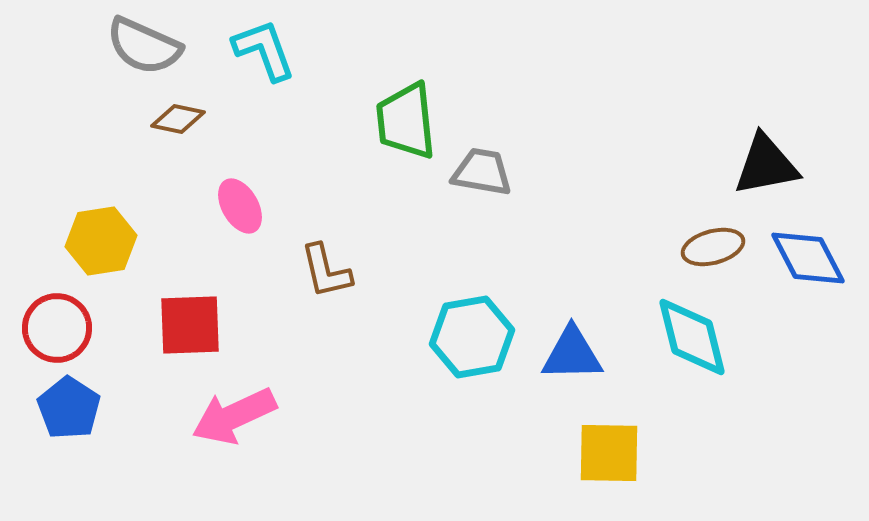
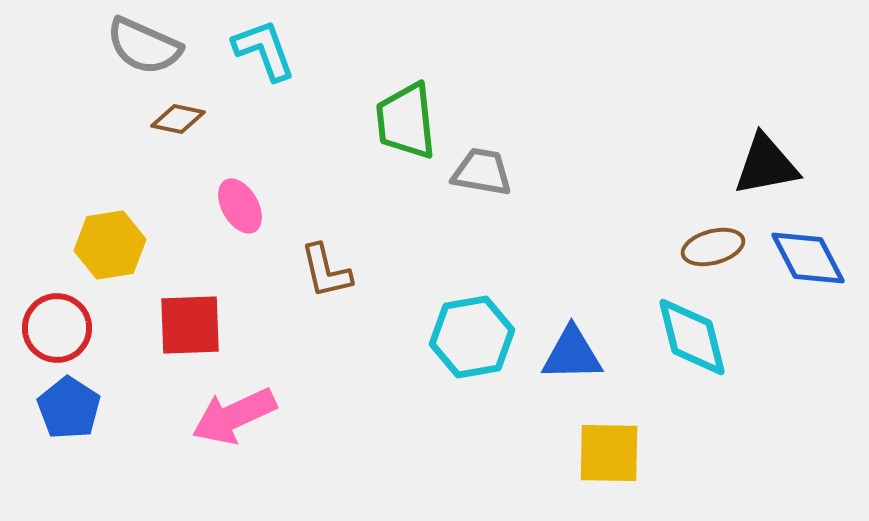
yellow hexagon: moved 9 px right, 4 px down
